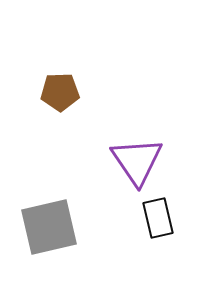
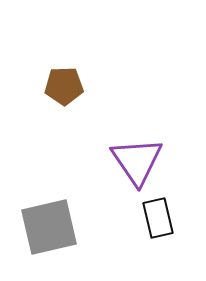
brown pentagon: moved 4 px right, 6 px up
